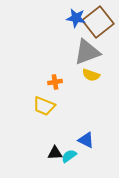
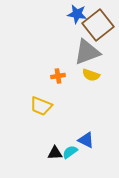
blue star: moved 1 px right, 4 px up
brown square: moved 3 px down
orange cross: moved 3 px right, 6 px up
yellow trapezoid: moved 3 px left
cyan semicircle: moved 1 px right, 4 px up
